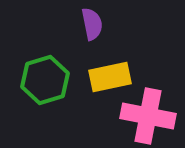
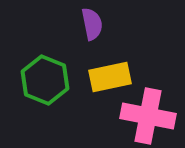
green hexagon: rotated 21 degrees counterclockwise
